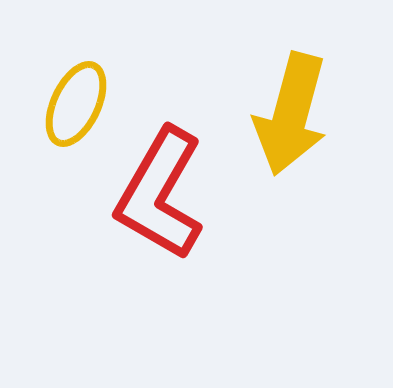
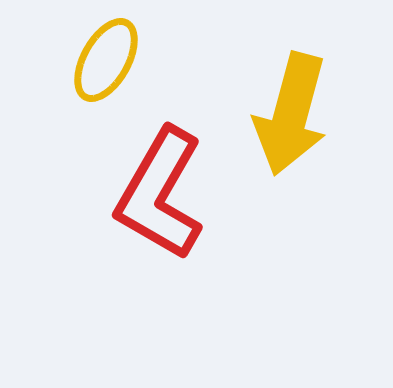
yellow ellipse: moved 30 px right, 44 px up; rotated 4 degrees clockwise
